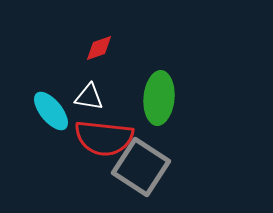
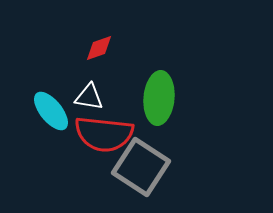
red semicircle: moved 4 px up
